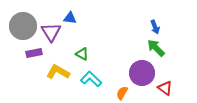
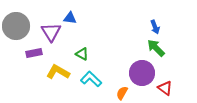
gray circle: moved 7 px left
